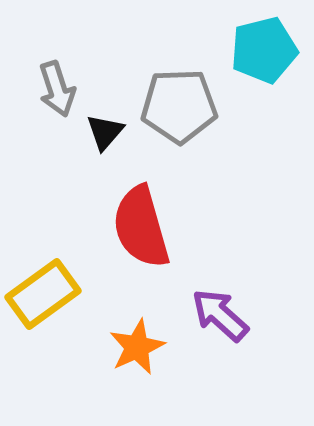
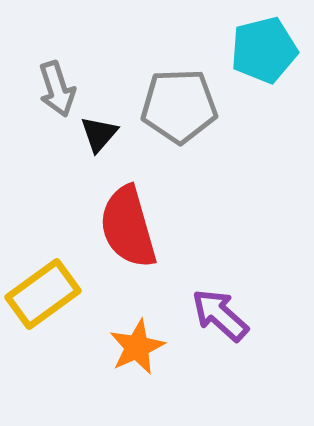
black triangle: moved 6 px left, 2 px down
red semicircle: moved 13 px left
